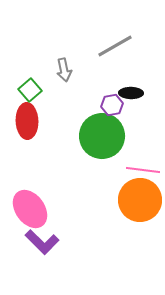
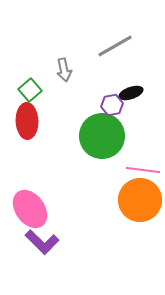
black ellipse: rotated 20 degrees counterclockwise
